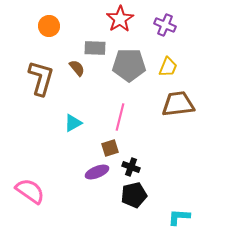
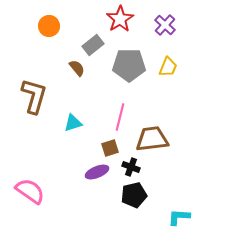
purple cross: rotated 20 degrees clockwise
gray rectangle: moved 2 px left, 3 px up; rotated 40 degrees counterclockwise
brown L-shape: moved 7 px left, 18 px down
brown trapezoid: moved 26 px left, 35 px down
cyan triangle: rotated 12 degrees clockwise
